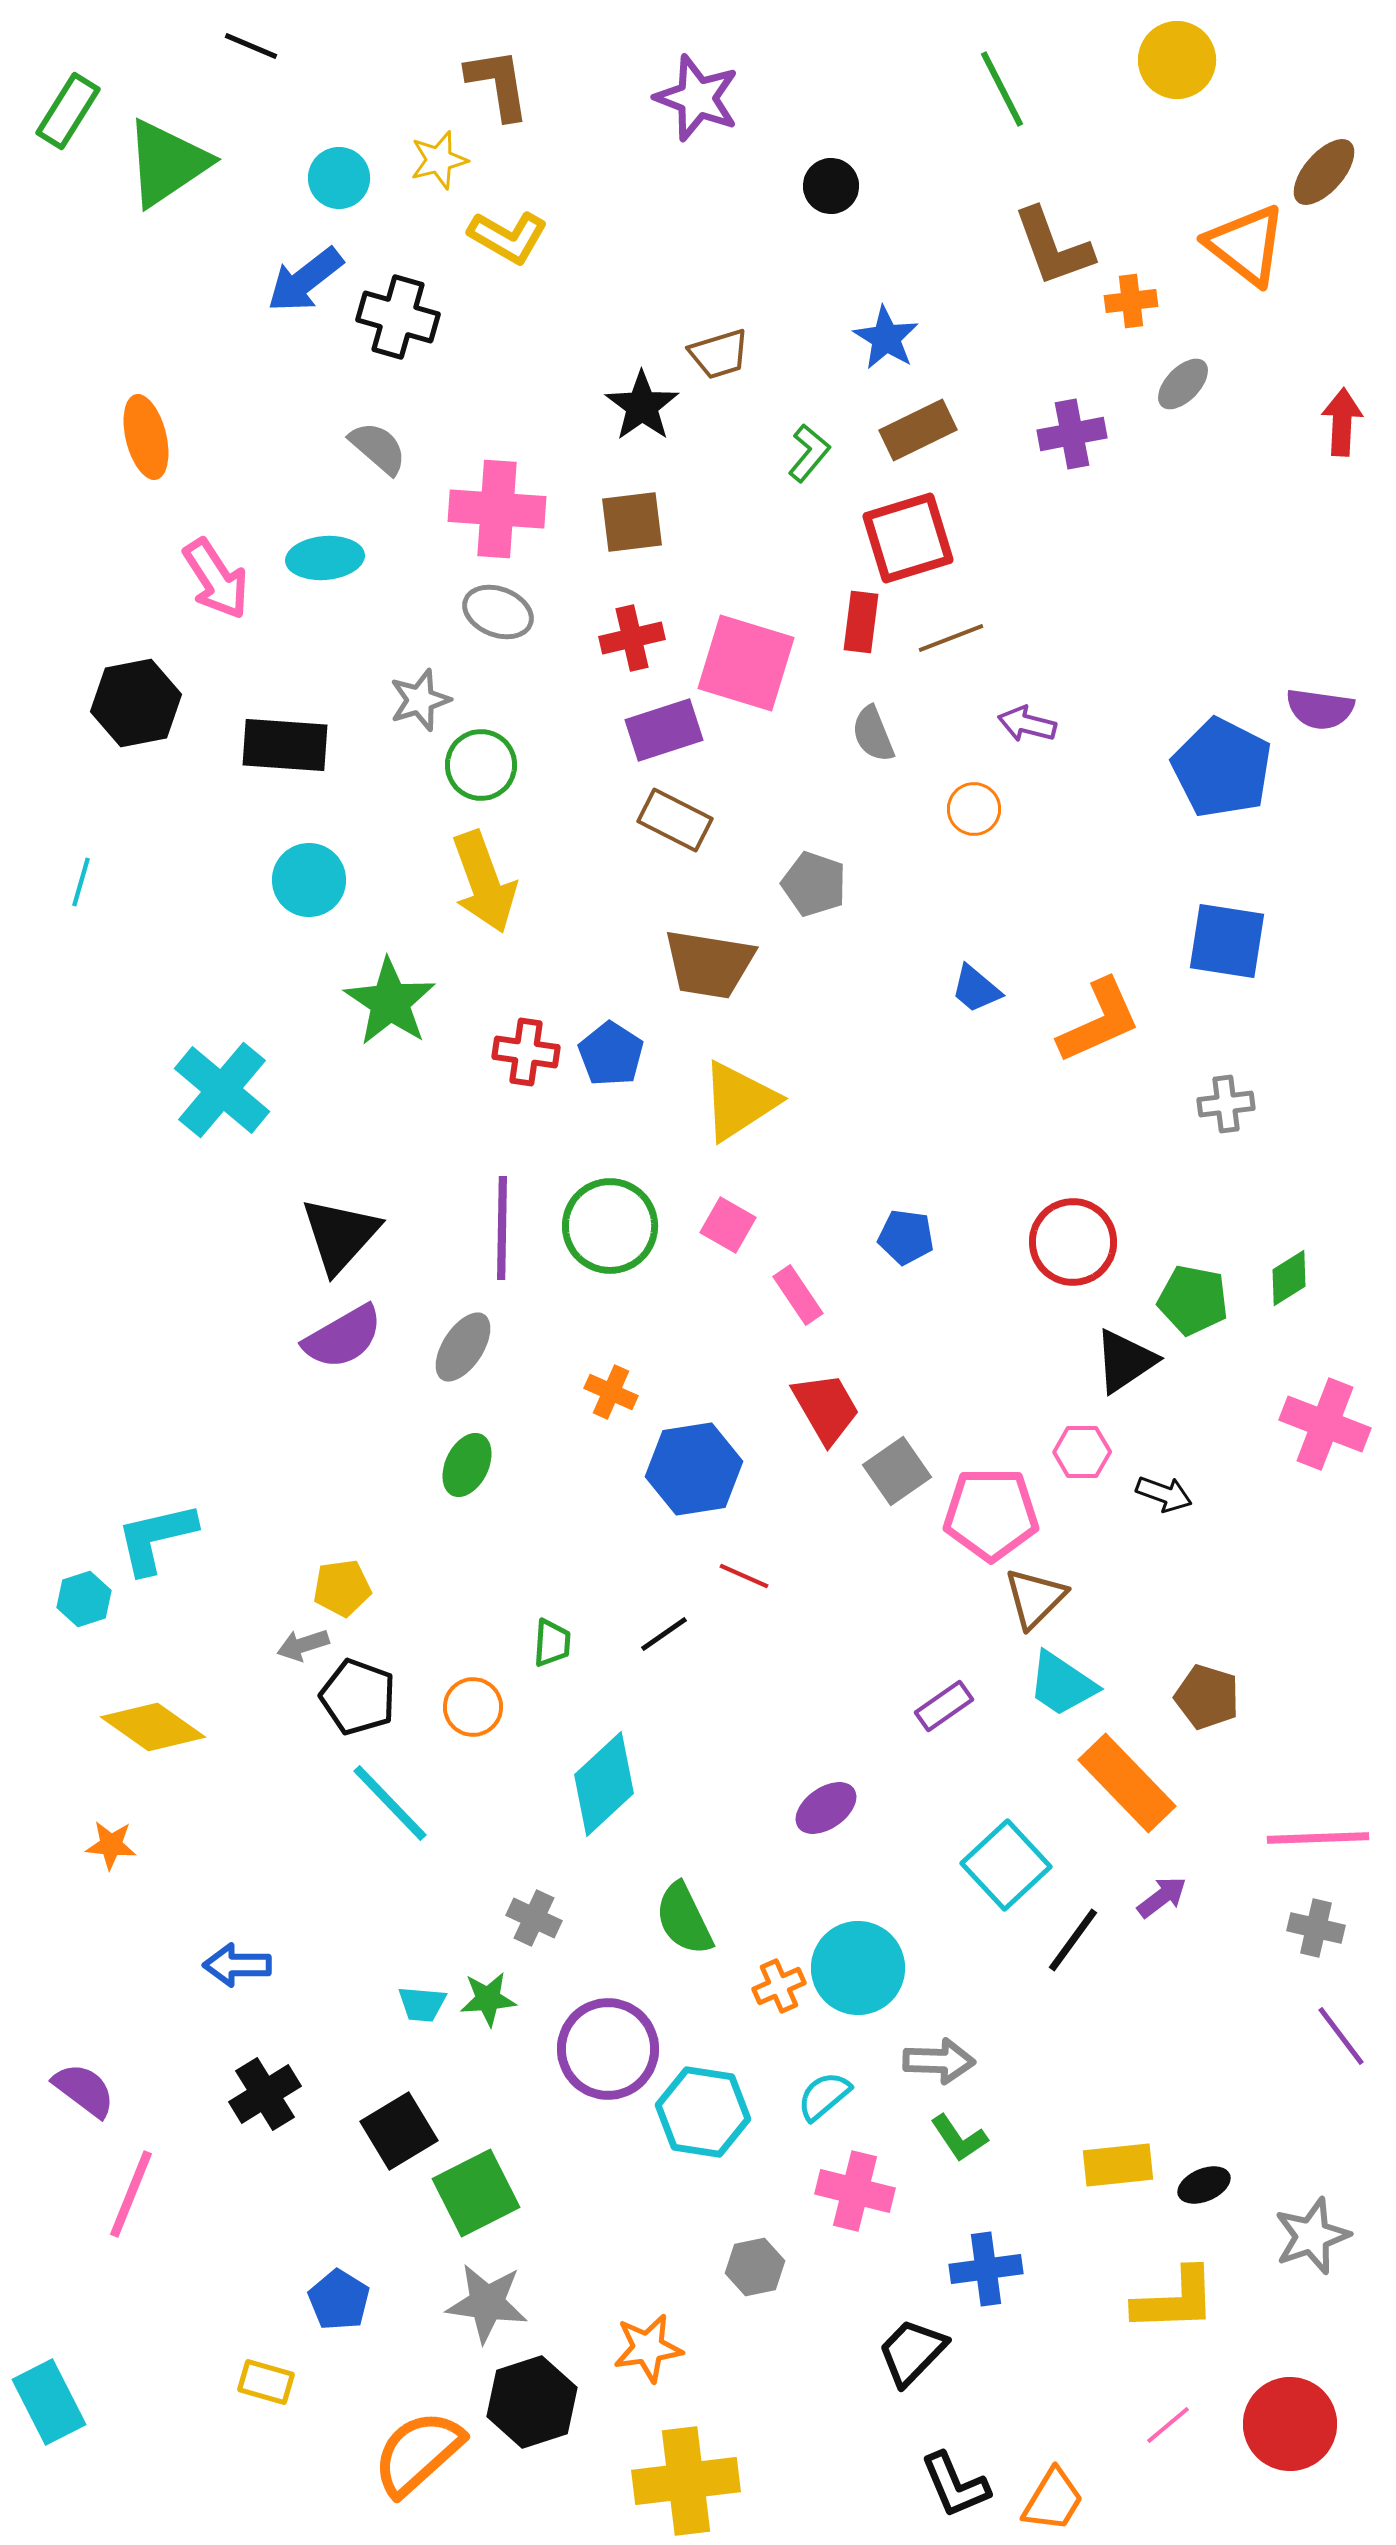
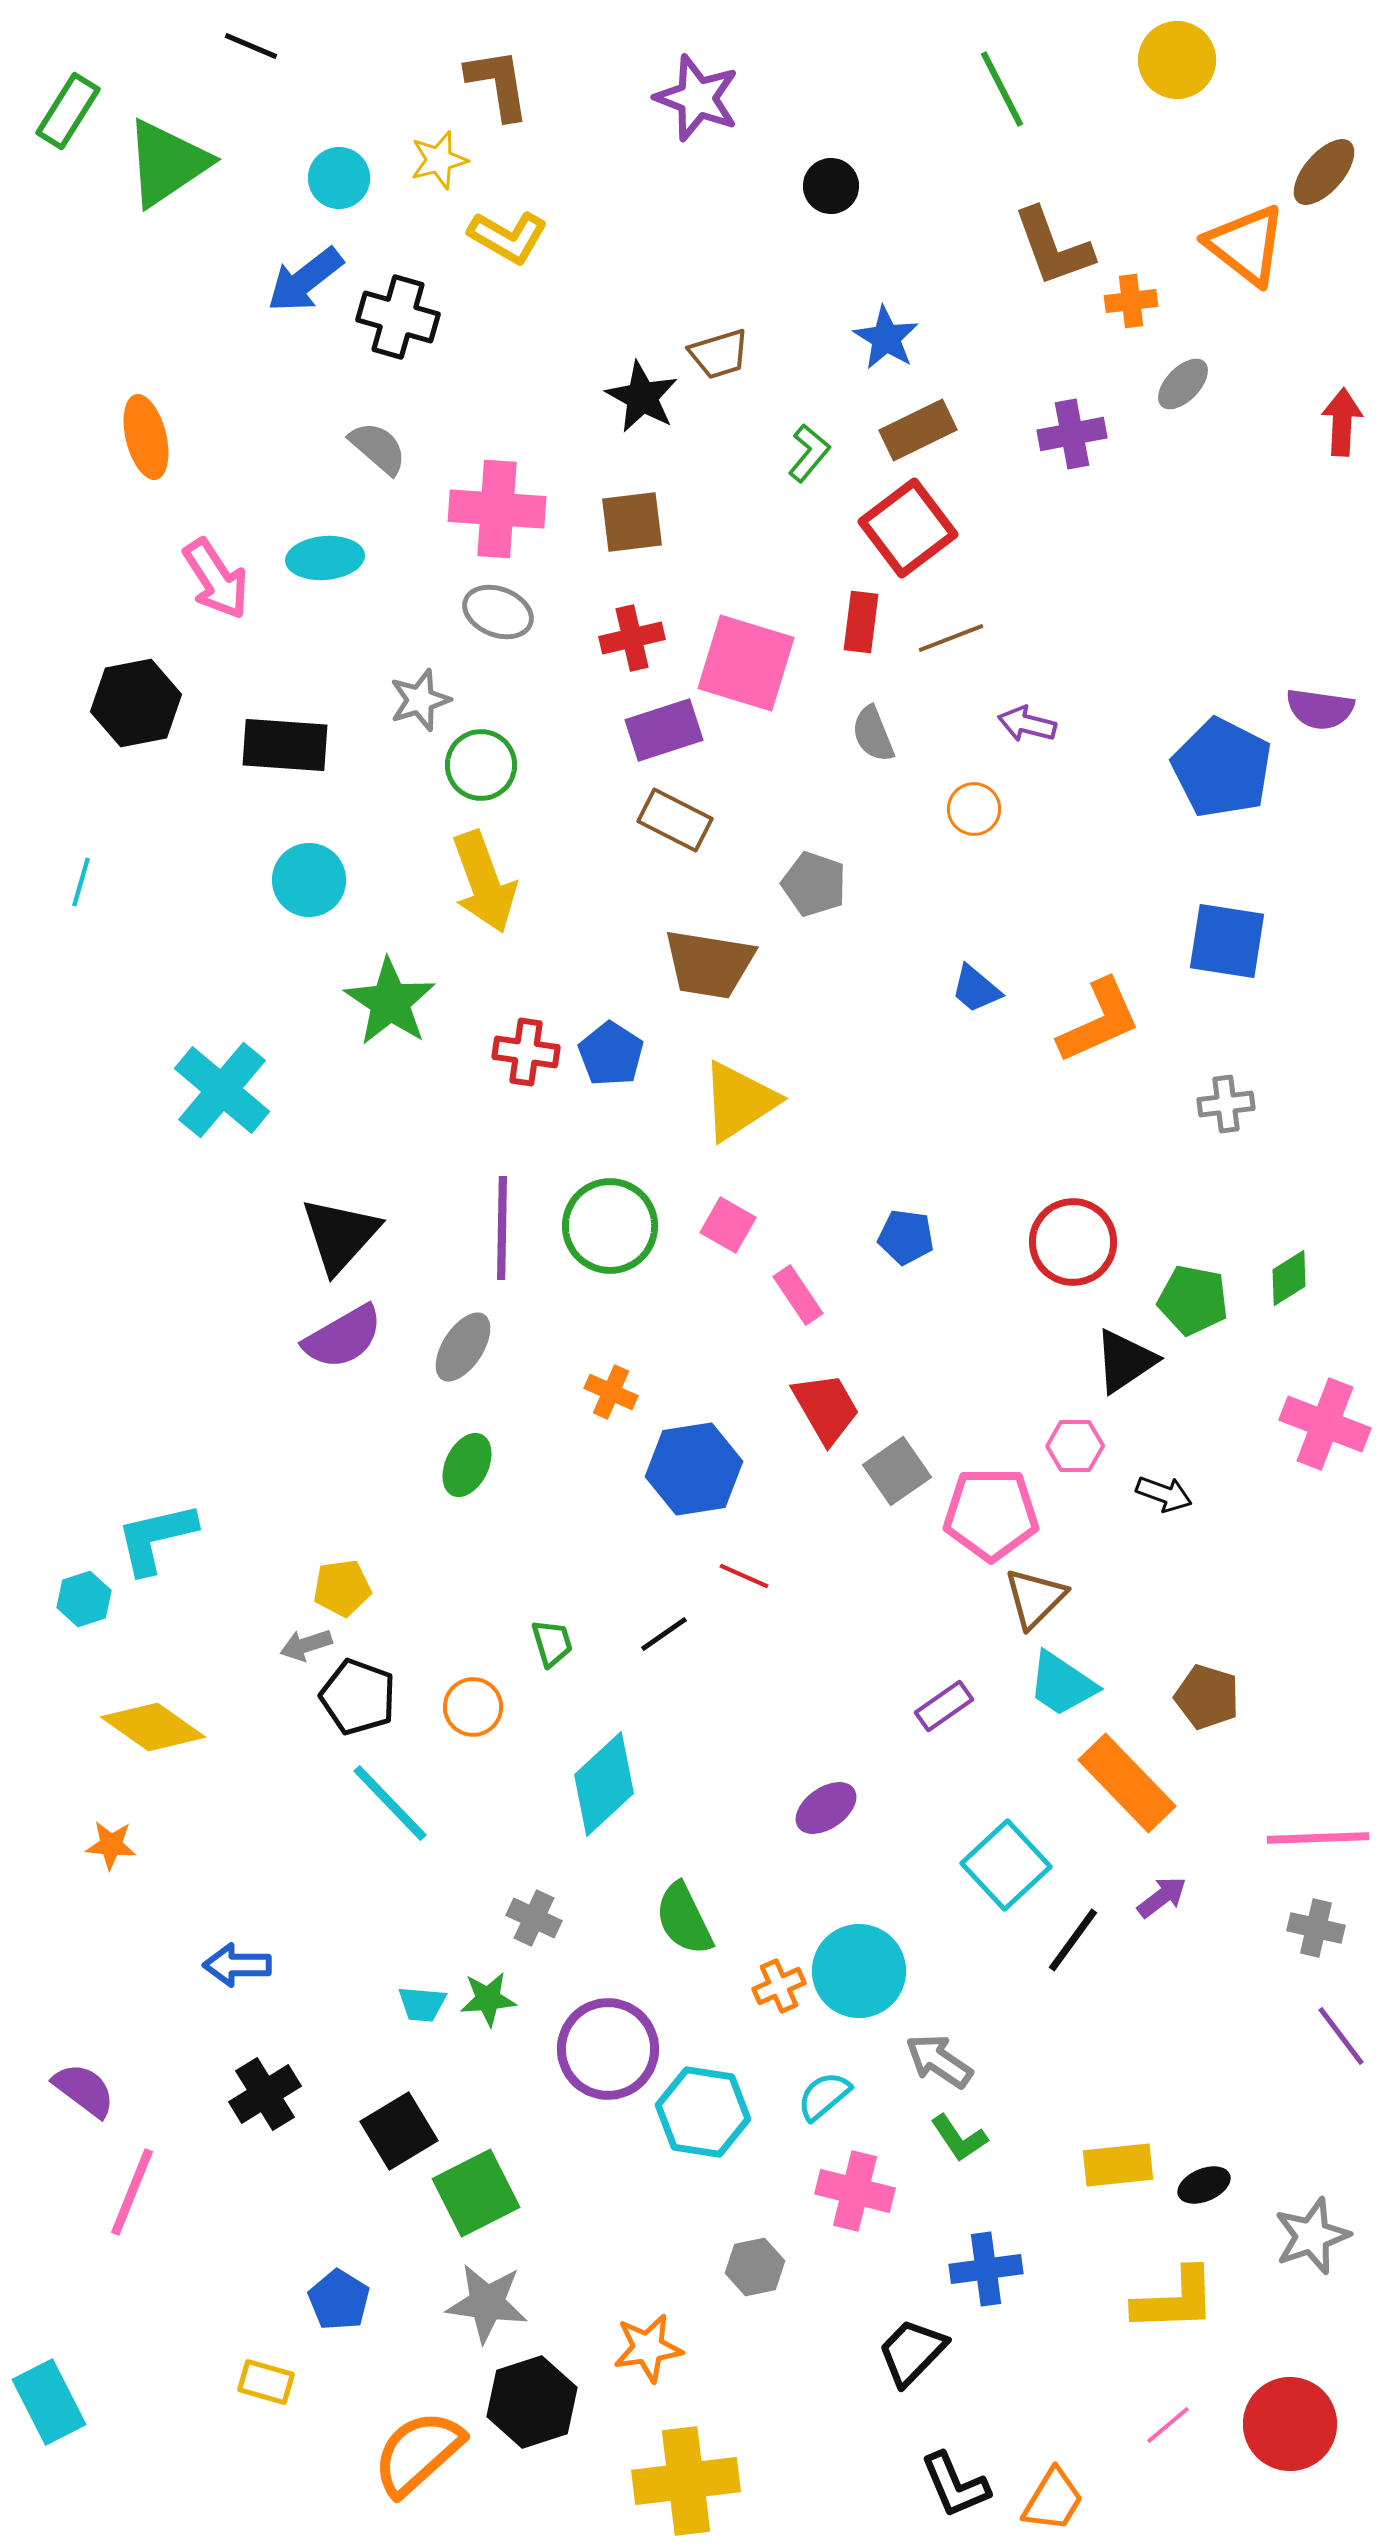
black star at (642, 406): moved 9 px up; rotated 8 degrees counterclockwise
red square at (908, 538): moved 10 px up; rotated 20 degrees counterclockwise
pink hexagon at (1082, 1452): moved 7 px left, 6 px up
green trapezoid at (552, 1643): rotated 21 degrees counterclockwise
gray arrow at (303, 1645): moved 3 px right
cyan circle at (858, 1968): moved 1 px right, 3 px down
gray arrow at (939, 2061): rotated 148 degrees counterclockwise
pink line at (131, 2194): moved 1 px right, 2 px up
